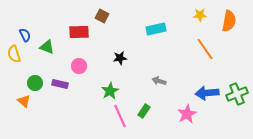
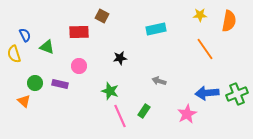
green star: rotated 24 degrees counterclockwise
